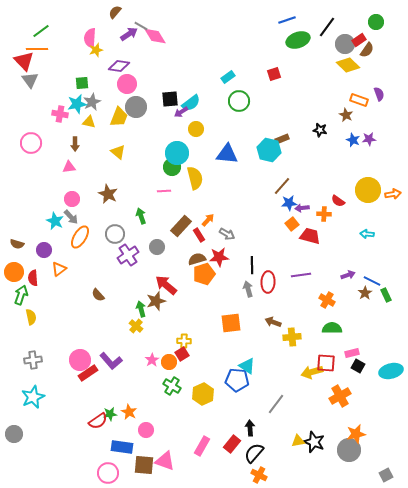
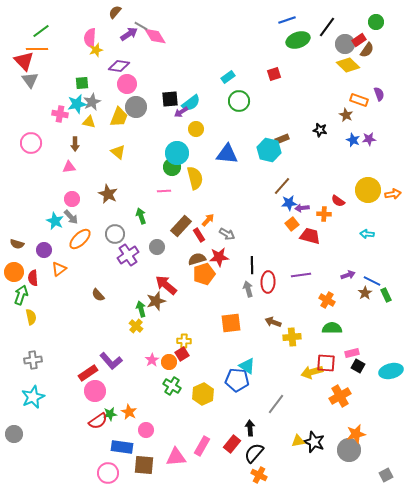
orange ellipse at (80, 237): moved 2 px down; rotated 15 degrees clockwise
pink circle at (80, 360): moved 15 px right, 31 px down
pink triangle at (165, 461): moved 11 px right, 4 px up; rotated 25 degrees counterclockwise
